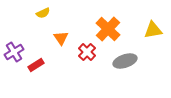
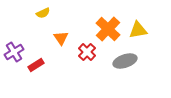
yellow triangle: moved 15 px left
